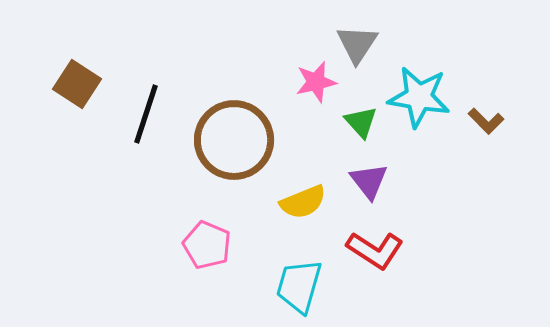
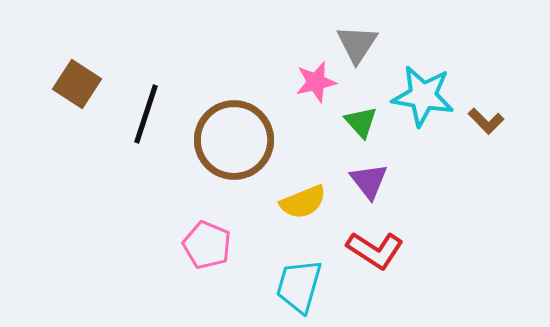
cyan star: moved 4 px right, 1 px up
